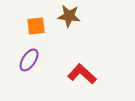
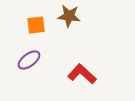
orange square: moved 1 px up
purple ellipse: rotated 20 degrees clockwise
